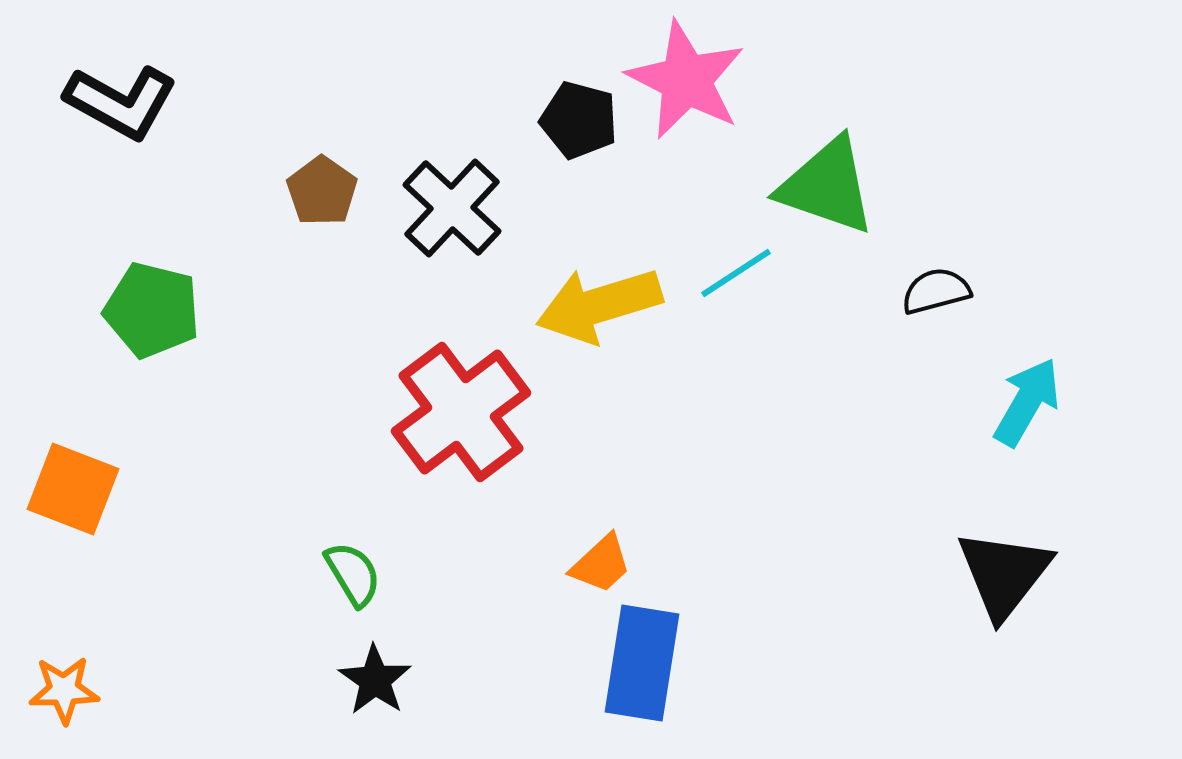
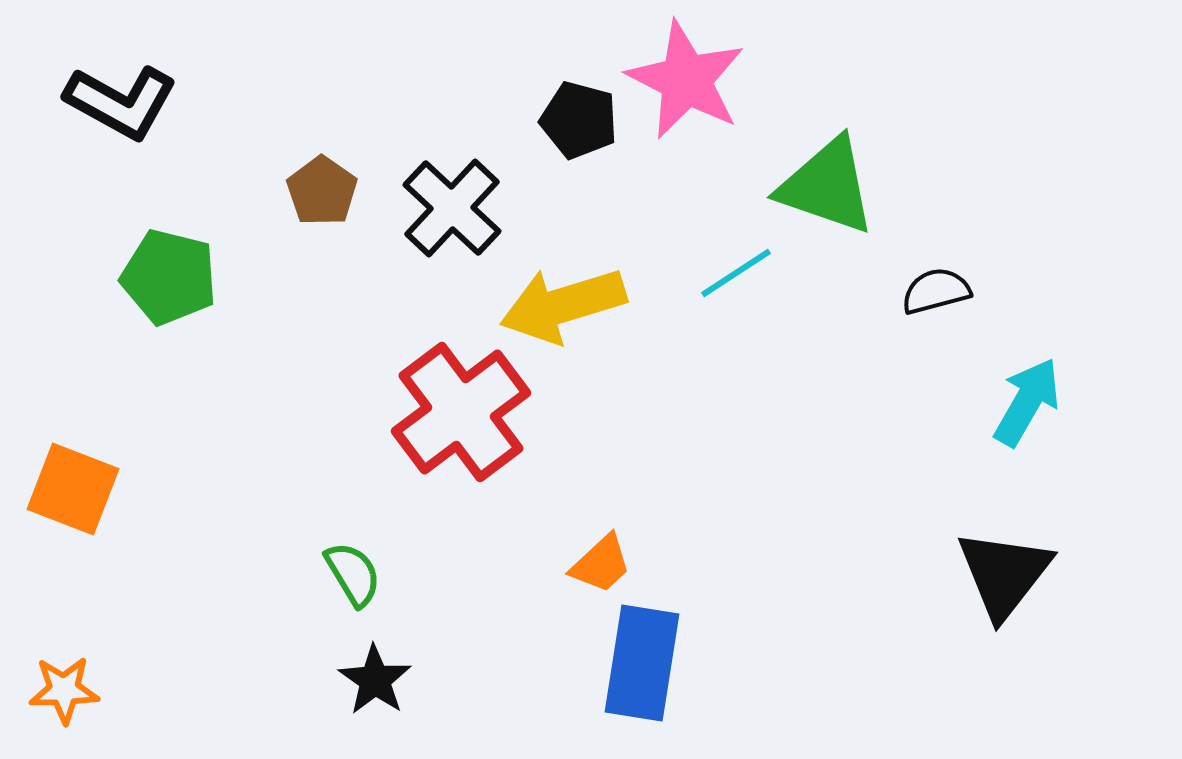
yellow arrow: moved 36 px left
green pentagon: moved 17 px right, 33 px up
